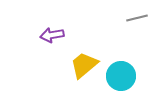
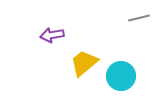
gray line: moved 2 px right
yellow trapezoid: moved 2 px up
